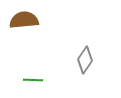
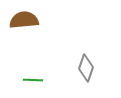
gray diamond: moved 1 px right, 8 px down; rotated 16 degrees counterclockwise
